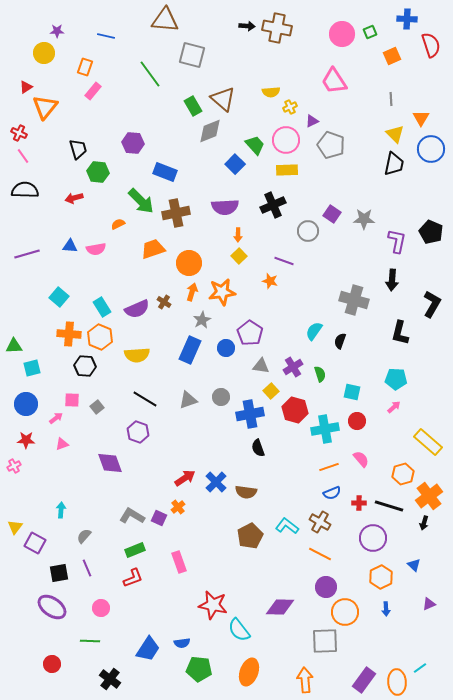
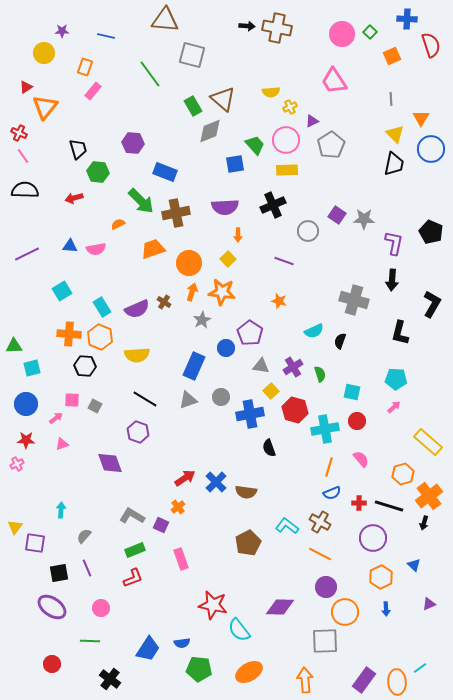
purple star at (57, 31): moved 5 px right
green square at (370, 32): rotated 24 degrees counterclockwise
gray pentagon at (331, 145): rotated 20 degrees clockwise
blue square at (235, 164): rotated 36 degrees clockwise
purple square at (332, 214): moved 5 px right, 1 px down
purple L-shape at (397, 241): moved 3 px left, 2 px down
purple line at (27, 254): rotated 10 degrees counterclockwise
yellow square at (239, 256): moved 11 px left, 3 px down
orange star at (270, 281): moved 9 px right, 20 px down
orange star at (222, 292): rotated 16 degrees clockwise
cyan square at (59, 297): moved 3 px right, 6 px up; rotated 18 degrees clockwise
cyan semicircle at (314, 331): rotated 150 degrees counterclockwise
blue rectangle at (190, 350): moved 4 px right, 16 px down
gray square at (97, 407): moved 2 px left, 1 px up; rotated 24 degrees counterclockwise
black semicircle at (258, 448): moved 11 px right
pink cross at (14, 466): moved 3 px right, 2 px up
orange line at (329, 467): rotated 54 degrees counterclockwise
purple square at (159, 518): moved 2 px right, 7 px down
brown pentagon at (250, 536): moved 2 px left, 7 px down
purple square at (35, 543): rotated 20 degrees counterclockwise
pink rectangle at (179, 562): moved 2 px right, 3 px up
orange ellipse at (249, 672): rotated 40 degrees clockwise
